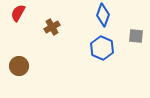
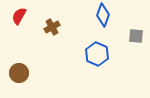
red semicircle: moved 1 px right, 3 px down
blue hexagon: moved 5 px left, 6 px down
brown circle: moved 7 px down
